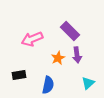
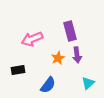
purple rectangle: rotated 30 degrees clockwise
black rectangle: moved 1 px left, 5 px up
blue semicircle: rotated 24 degrees clockwise
